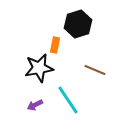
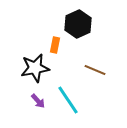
black hexagon: rotated 8 degrees counterclockwise
black star: moved 4 px left
purple arrow: moved 3 px right, 4 px up; rotated 105 degrees counterclockwise
